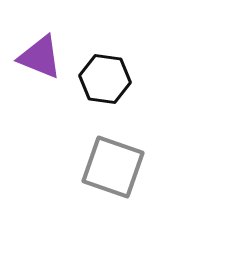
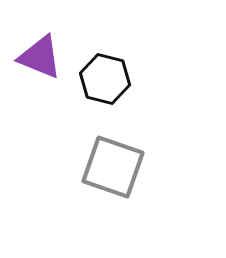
black hexagon: rotated 6 degrees clockwise
